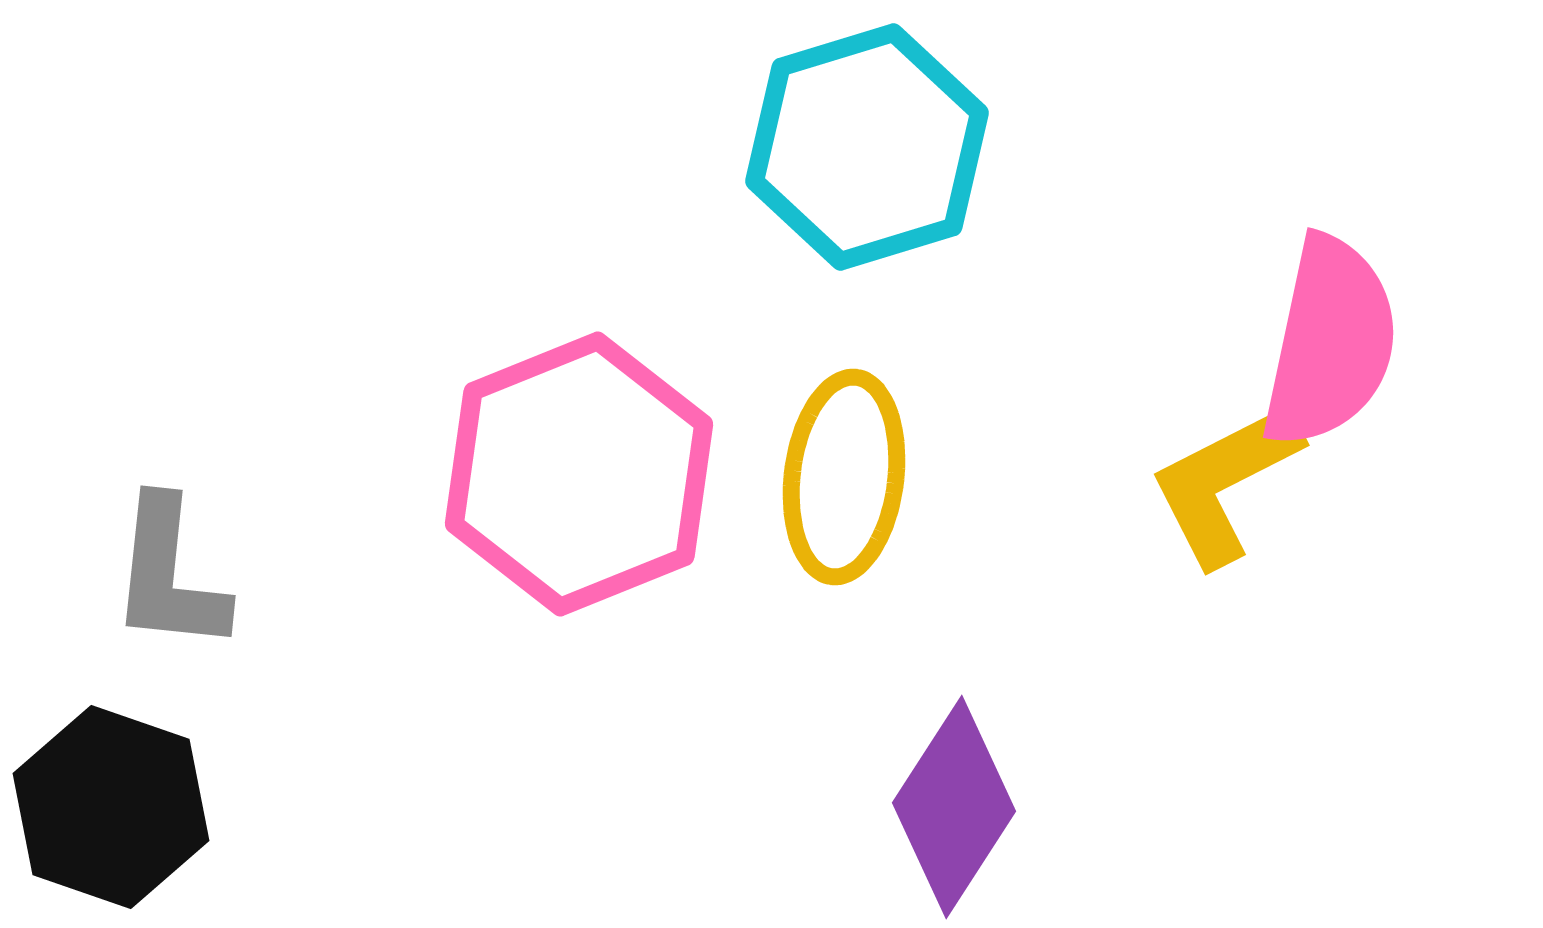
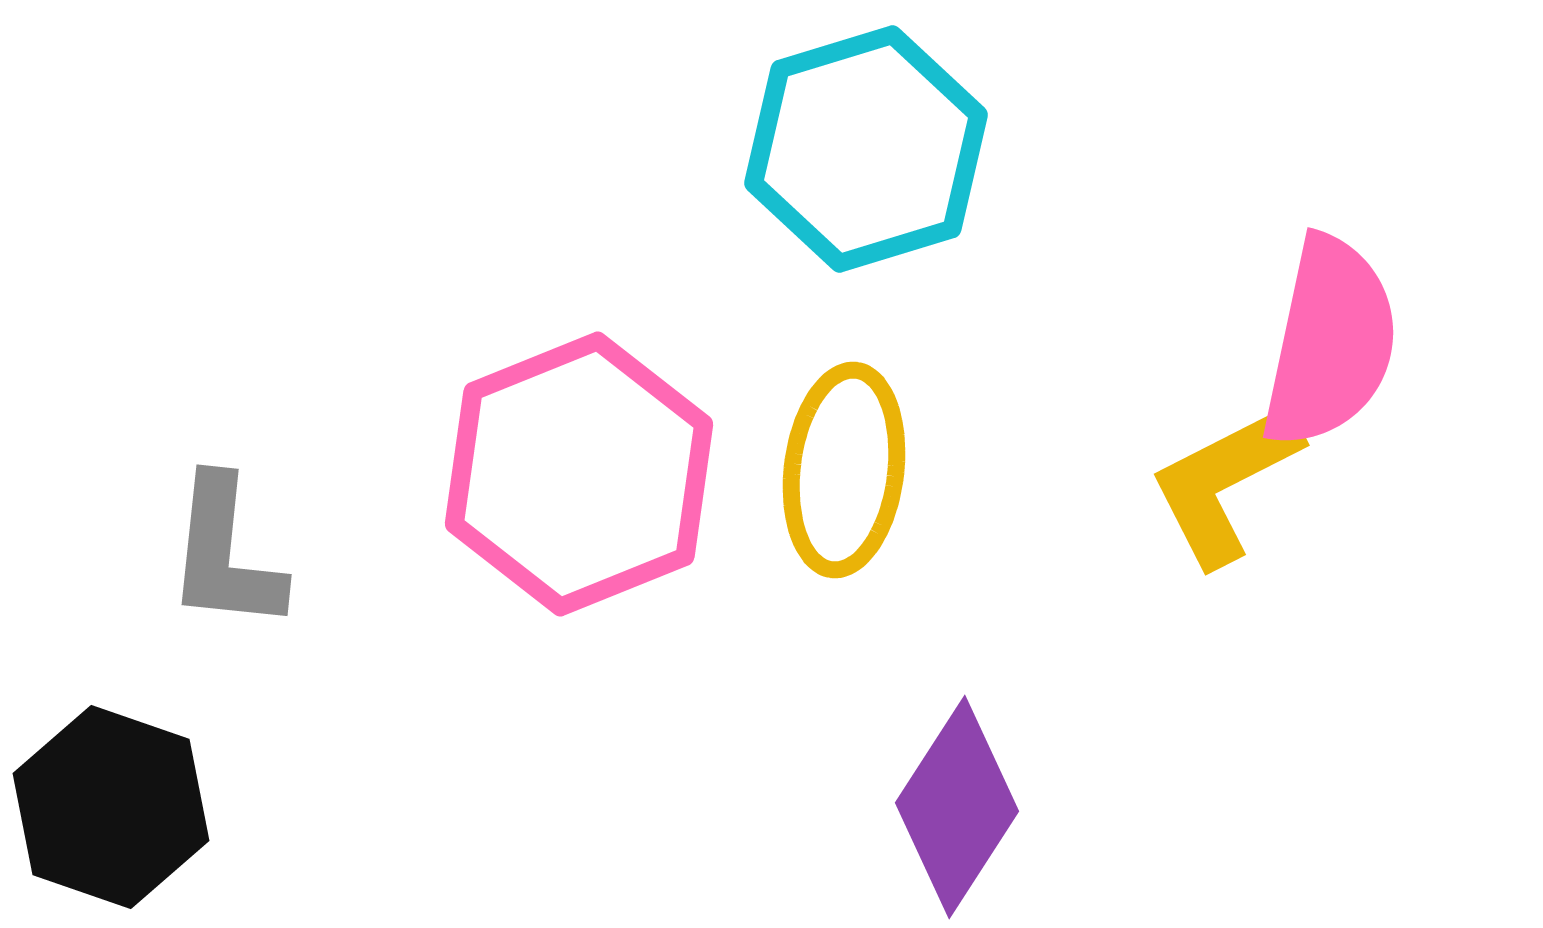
cyan hexagon: moved 1 px left, 2 px down
yellow ellipse: moved 7 px up
gray L-shape: moved 56 px right, 21 px up
purple diamond: moved 3 px right
